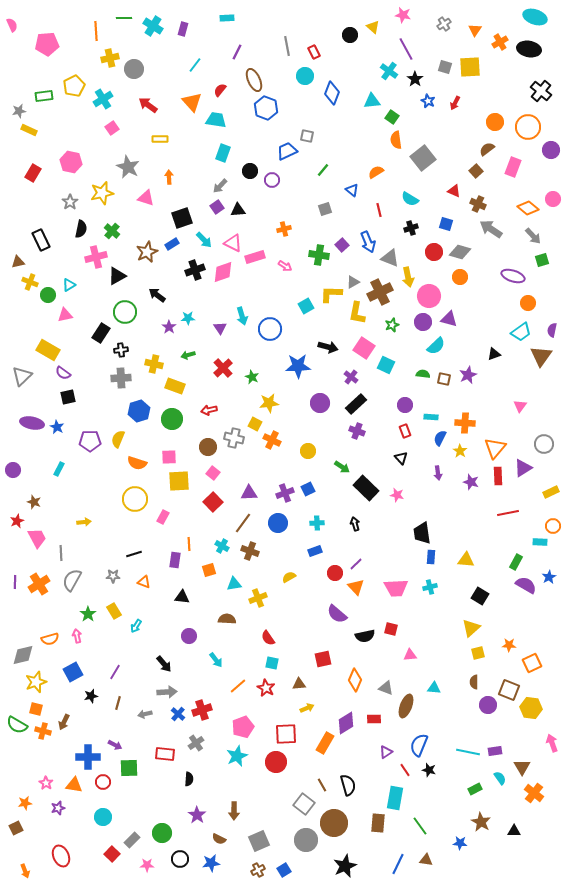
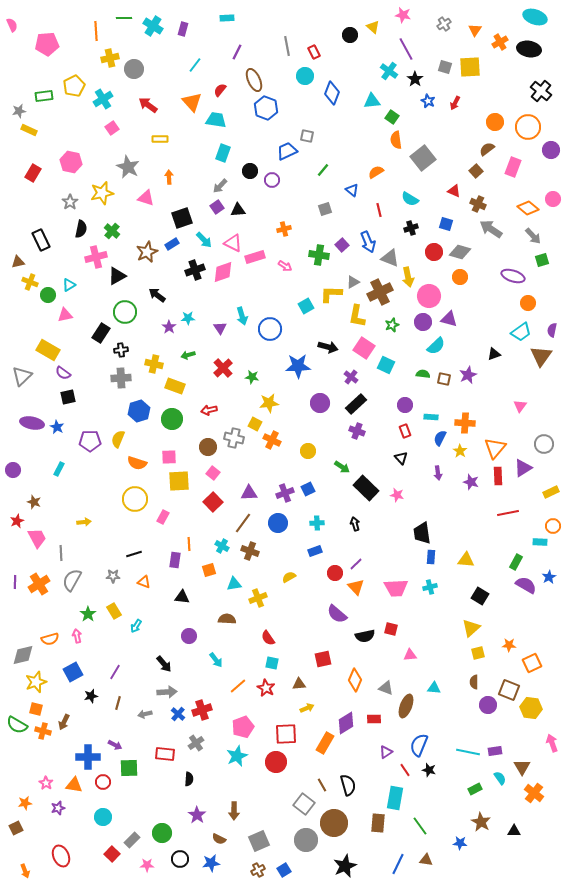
yellow L-shape at (357, 313): moved 3 px down
green star at (252, 377): rotated 16 degrees counterclockwise
